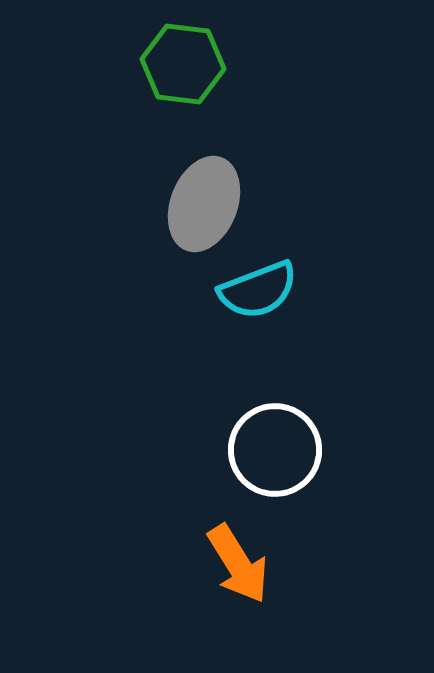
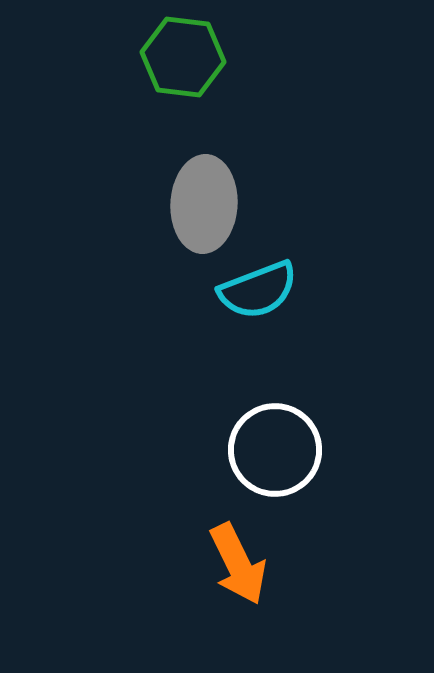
green hexagon: moved 7 px up
gray ellipse: rotated 18 degrees counterclockwise
orange arrow: rotated 6 degrees clockwise
